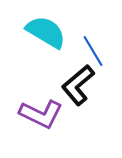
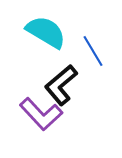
black L-shape: moved 17 px left
purple L-shape: rotated 21 degrees clockwise
